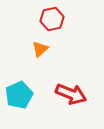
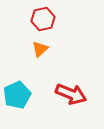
red hexagon: moved 9 px left
cyan pentagon: moved 2 px left
